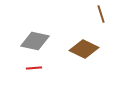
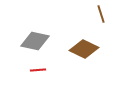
red line: moved 4 px right, 2 px down
